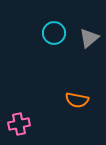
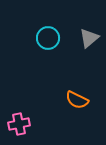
cyan circle: moved 6 px left, 5 px down
orange semicircle: rotated 15 degrees clockwise
